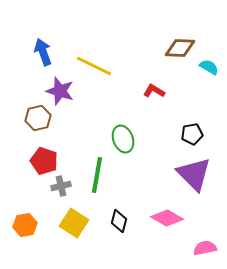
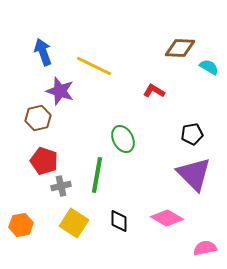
green ellipse: rotated 8 degrees counterclockwise
black diamond: rotated 15 degrees counterclockwise
orange hexagon: moved 4 px left
